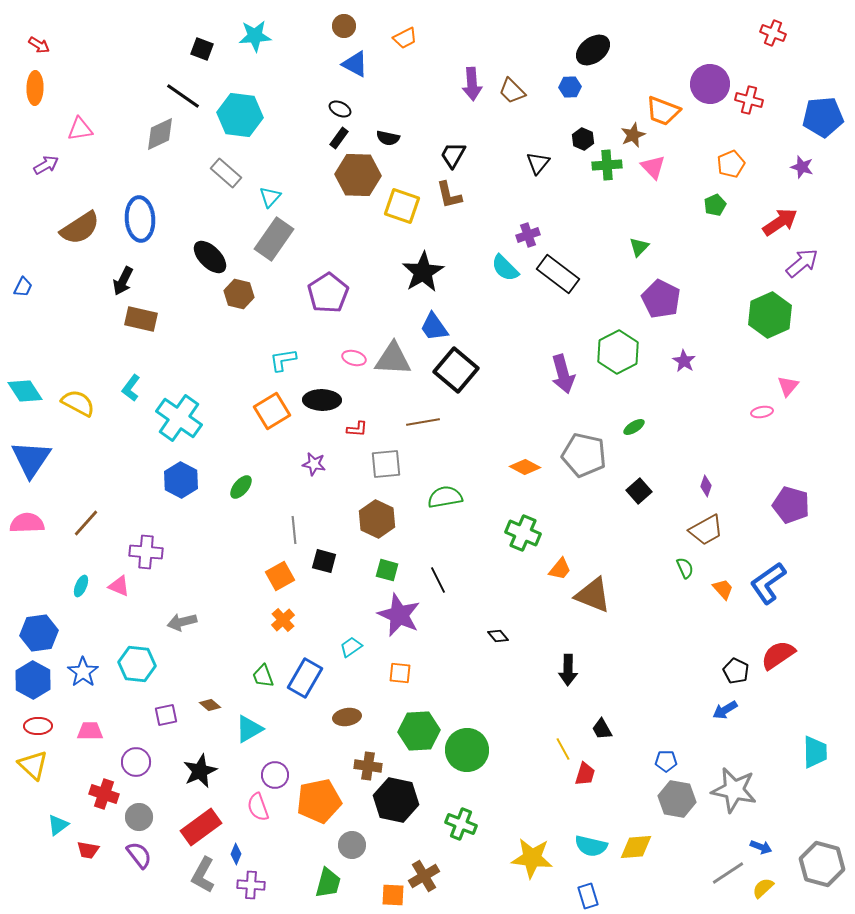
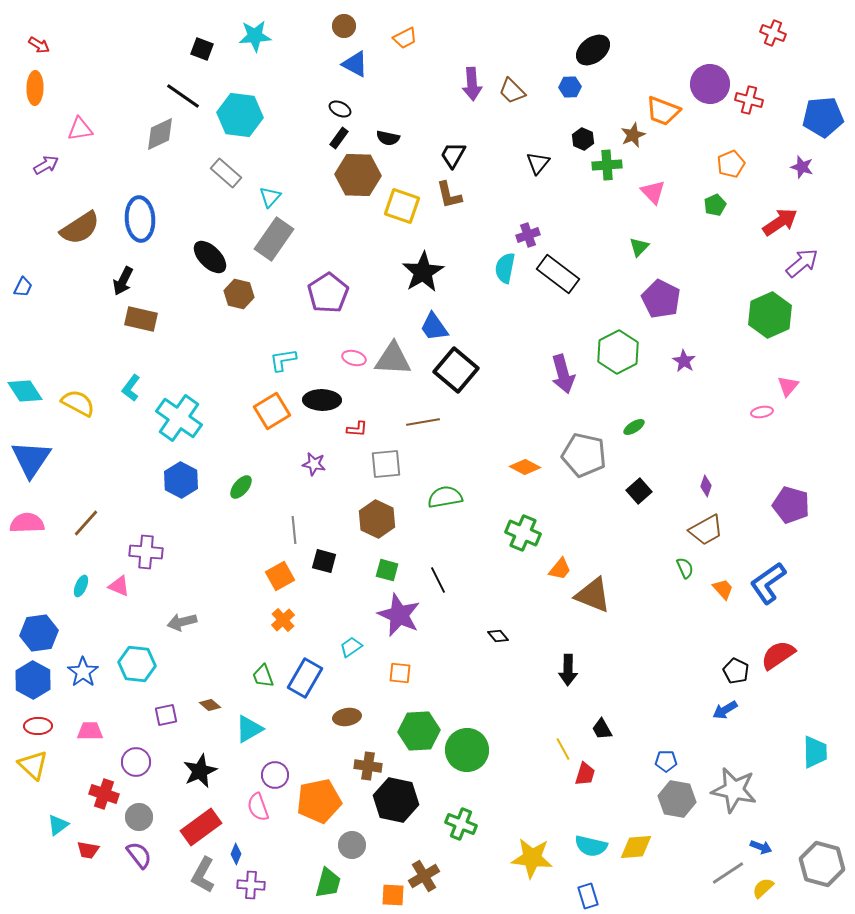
pink triangle at (653, 167): moved 25 px down
cyan semicircle at (505, 268): rotated 56 degrees clockwise
